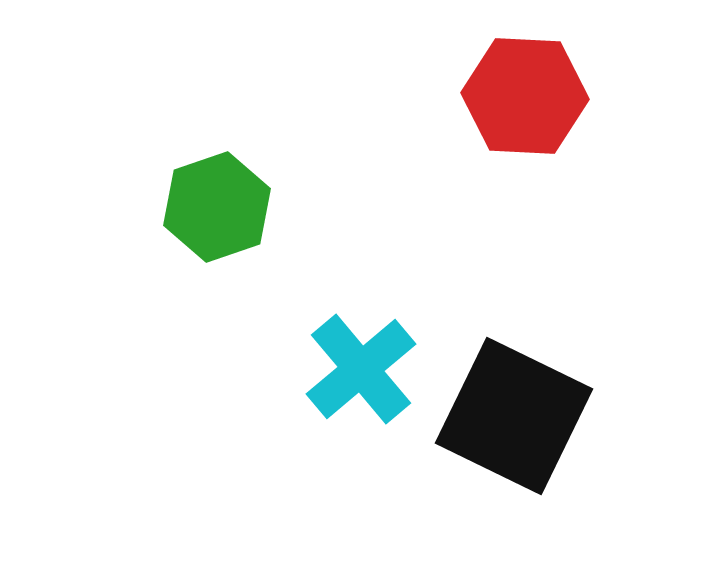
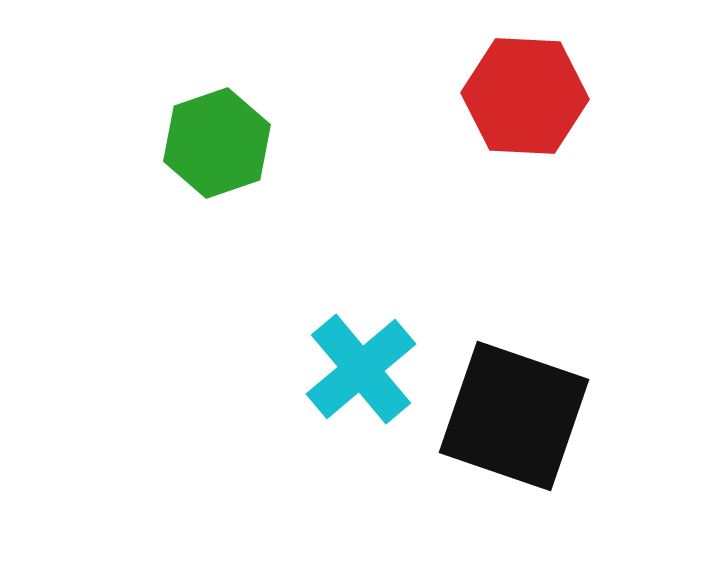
green hexagon: moved 64 px up
black square: rotated 7 degrees counterclockwise
